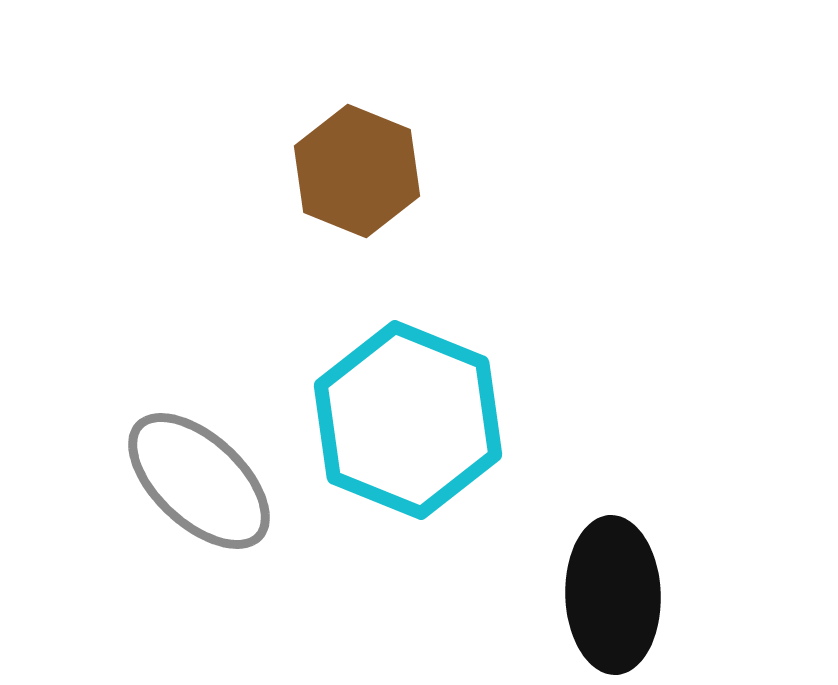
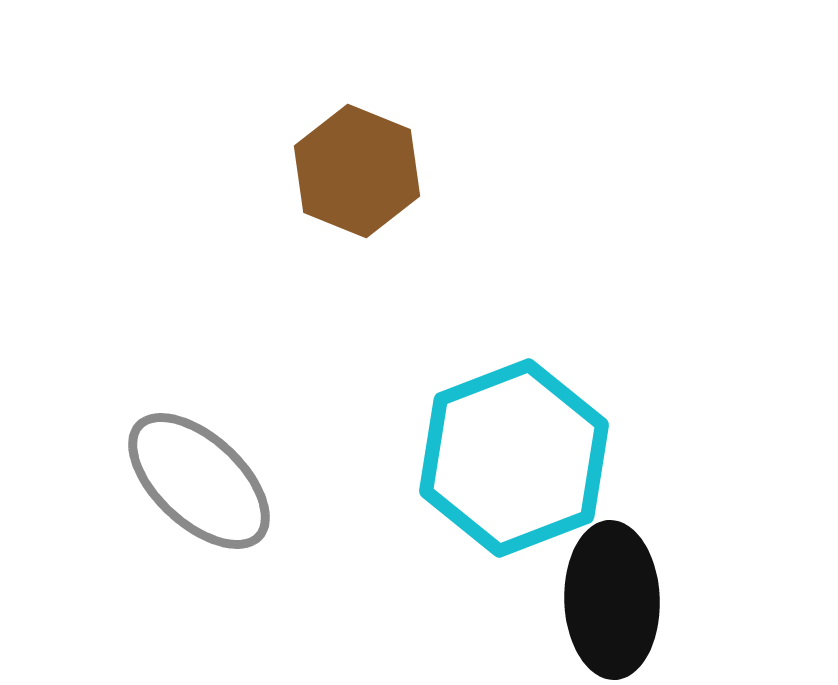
cyan hexagon: moved 106 px right, 38 px down; rotated 17 degrees clockwise
black ellipse: moved 1 px left, 5 px down
